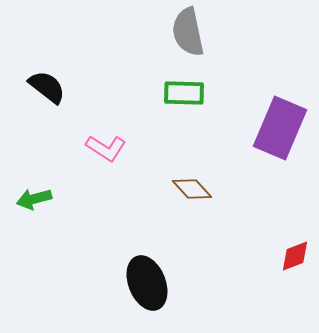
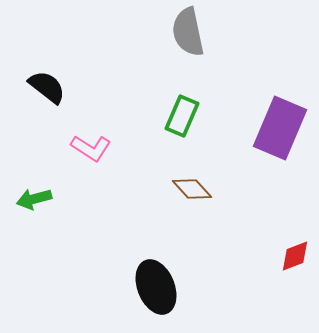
green rectangle: moved 2 px left, 23 px down; rotated 69 degrees counterclockwise
pink L-shape: moved 15 px left
black ellipse: moved 9 px right, 4 px down
